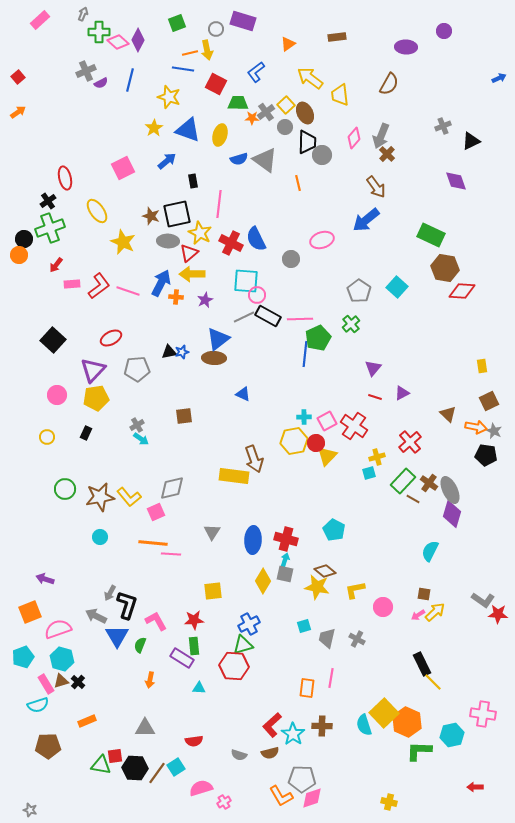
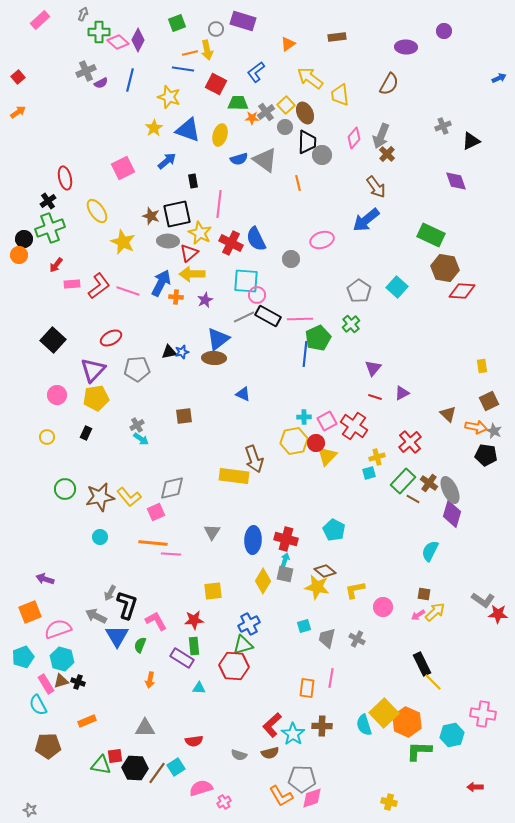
black cross at (78, 682): rotated 24 degrees counterclockwise
cyan semicircle at (38, 705): rotated 80 degrees clockwise
